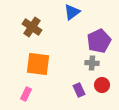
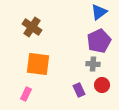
blue triangle: moved 27 px right
gray cross: moved 1 px right, 1 px down
